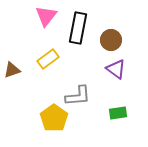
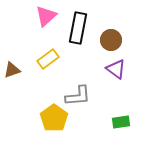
pink triangle: rotated 10 degrees clockwise
green rectangle: moved 3 px right, 9 px down
